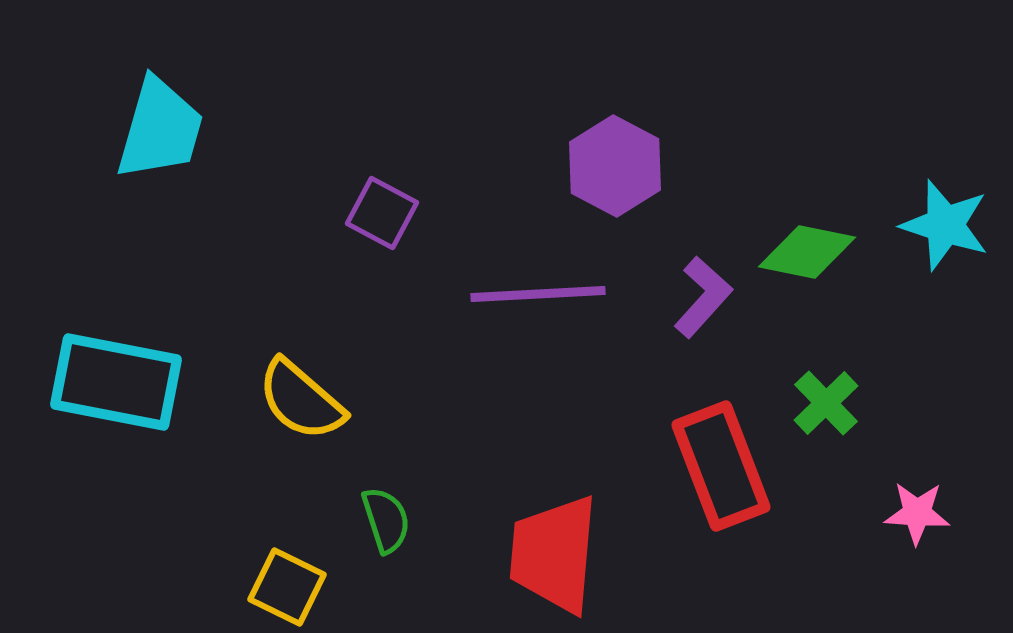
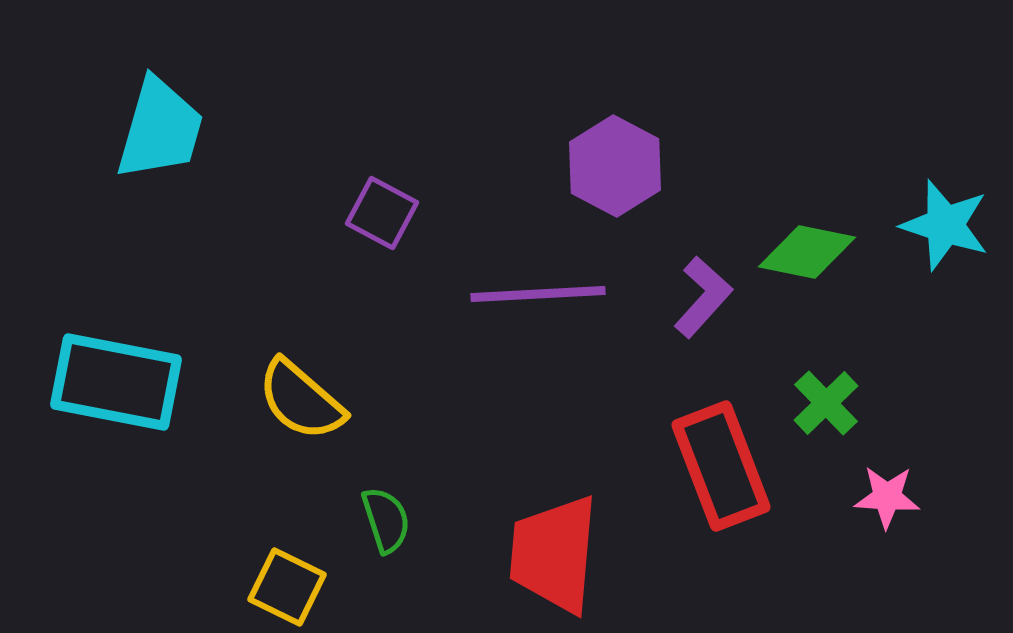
pink star: moved 30 px left, 16 px up
